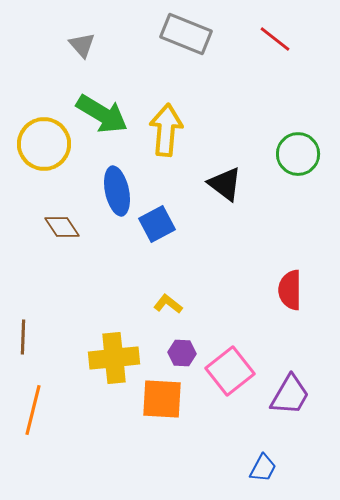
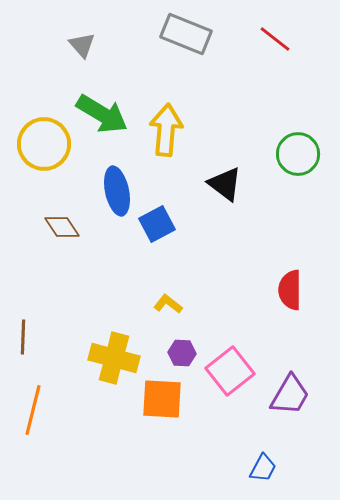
yellow cross: rotated 21 degrees clockwise
